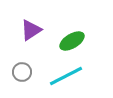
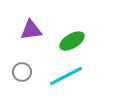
purple triangle: rotated 25 degrees clockwise
